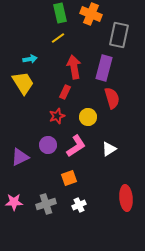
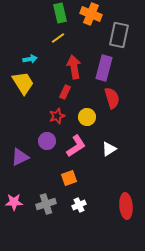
yellow circle: moved 1 px left
purple circle: moved 1 px left, 4 px up
red ellipse: moved 8 px down
